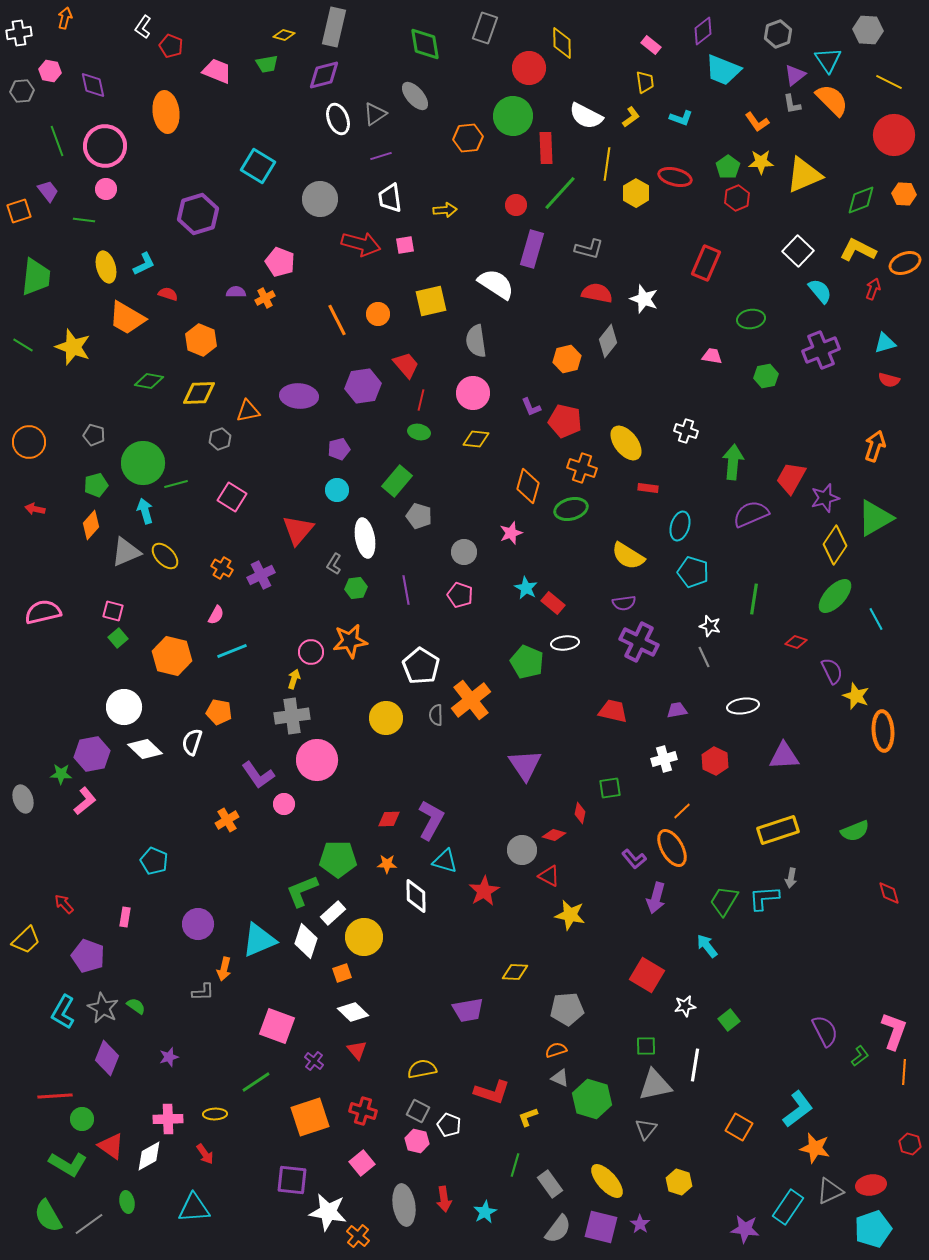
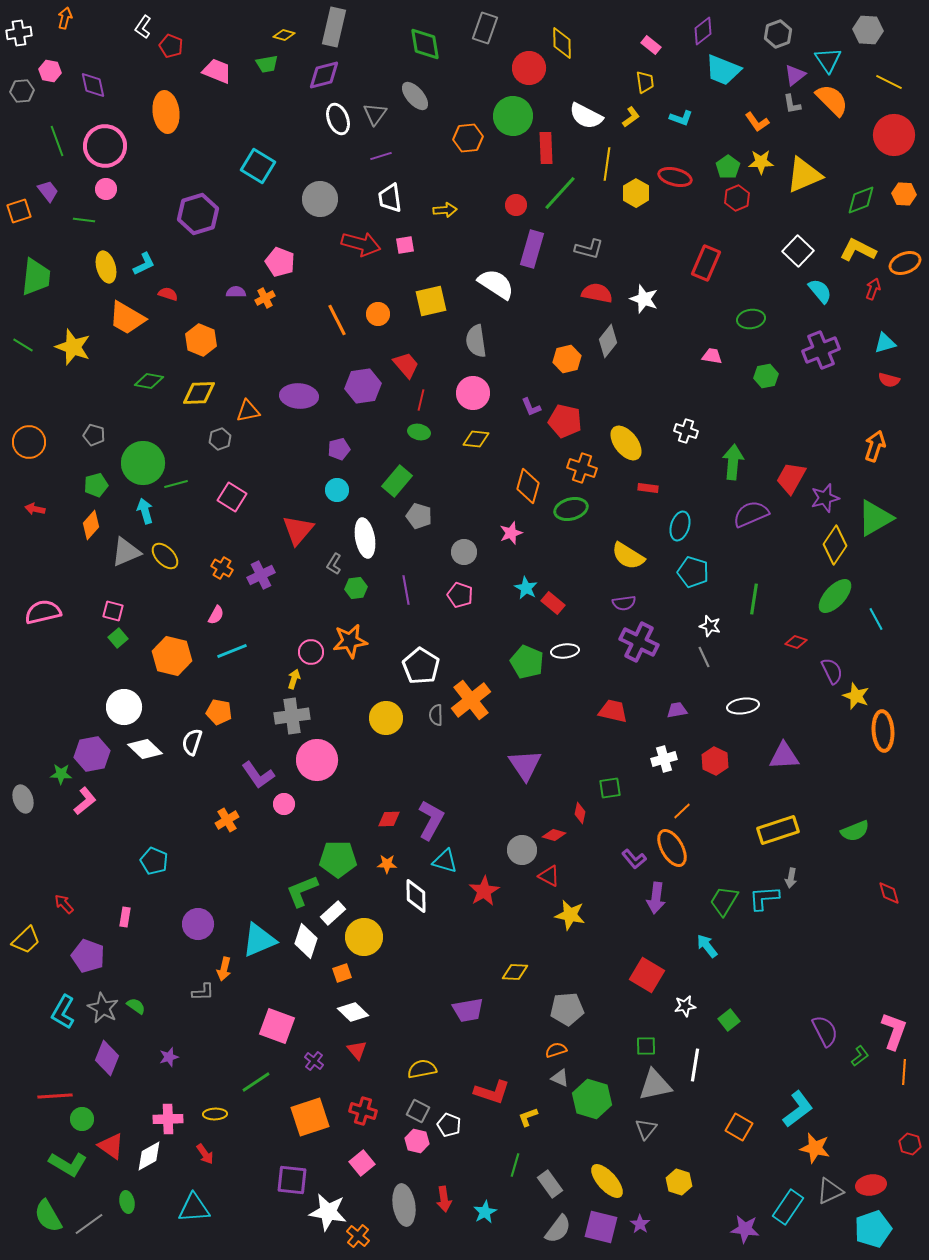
gray triangle at (375, 114): rotated 20 degrees counterclockwise
white ellipse at (565, 643): moved 8 px down
purple arrow at (656, 898): rotated 8 degrees counterclockwise
